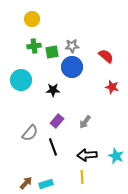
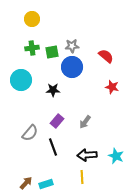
green cross: moved 2 px left, 2 px down
